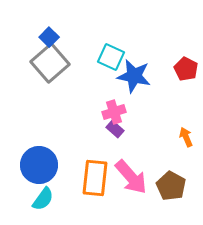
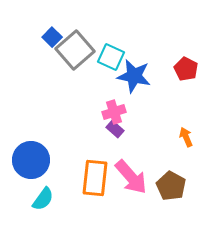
blue square: moved 3 px right
gray square: moved 25 px right, 13 px up
blue circle: moved 8 px left, 5 px up
